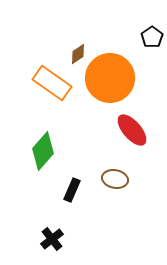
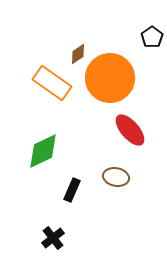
red ellipse: moved 2 px left
green diamond: rotated 24 degrees clockwise
brown ellipse: moved 1 px right, 2 px up
black cross: moved 1 px right, 1 px up
